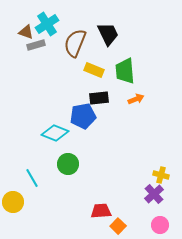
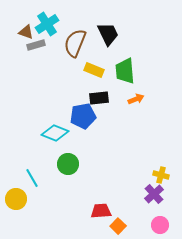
yellow circle: moved 3 px right, 3 px up
